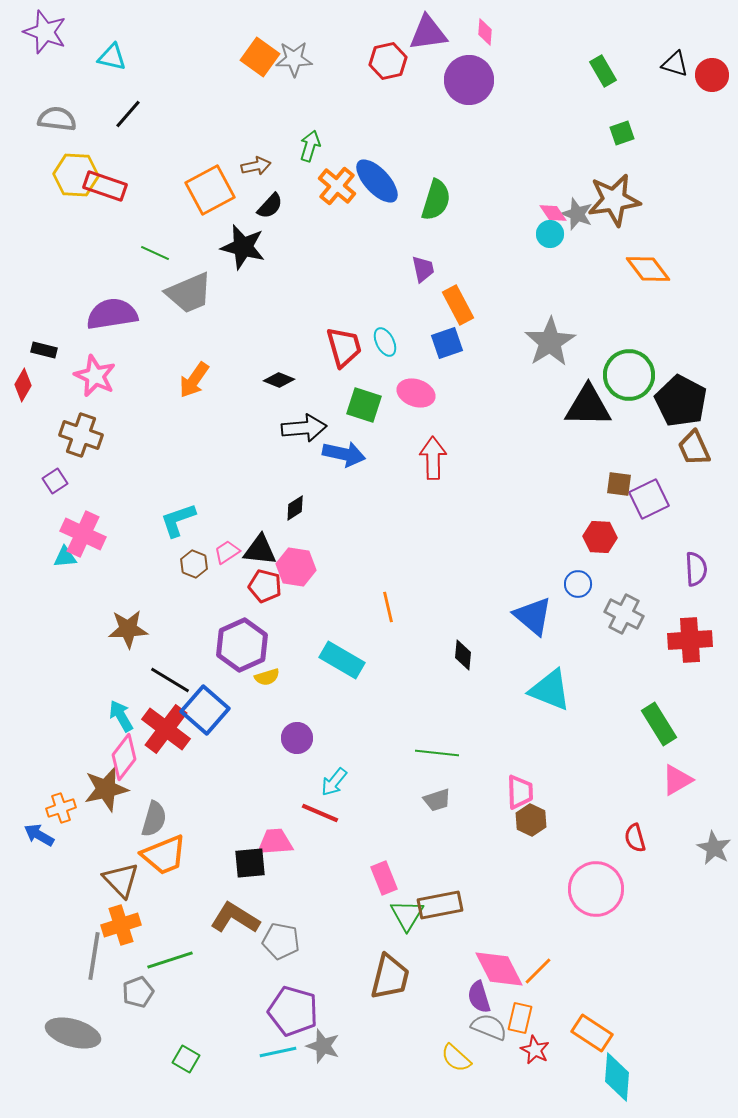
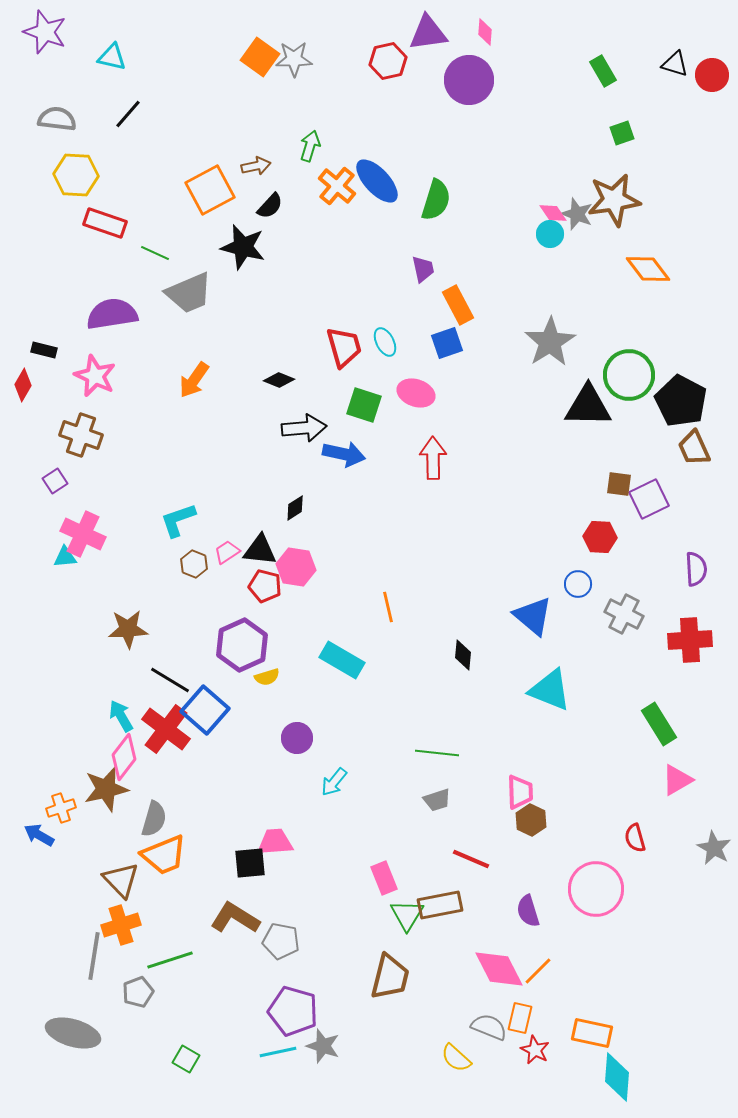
red rectangle at (105, 186): moved 37 px down
red line at (320, 813): moved 151 px right, 46 px down
purple semicircle at (479, 997): moved 49 px right, 86 px up
orange rectangle at (592, 1033): rotated 21 degrees counterclockwise
